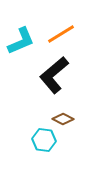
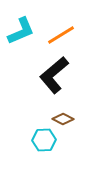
orange line: moved 1 px down
cyan L-shape: moved 10 px up
cyan hexagon: rotated 10 degrees counterclockwise
